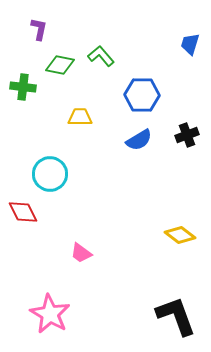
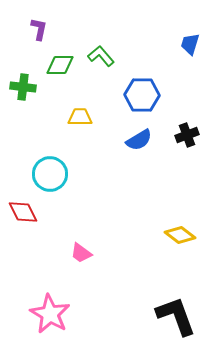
green diamond: rotated 12 degrees counterclockwise
